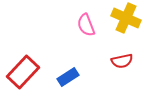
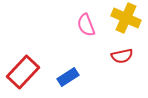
red semicircle: moved 5 px up
